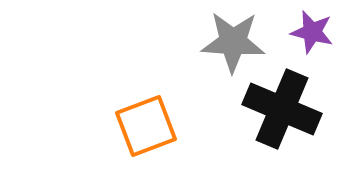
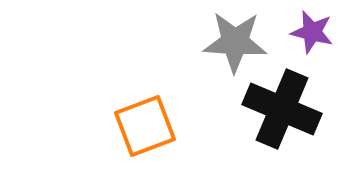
gray star: moved 2 px right
orange square: moved 1 px left
